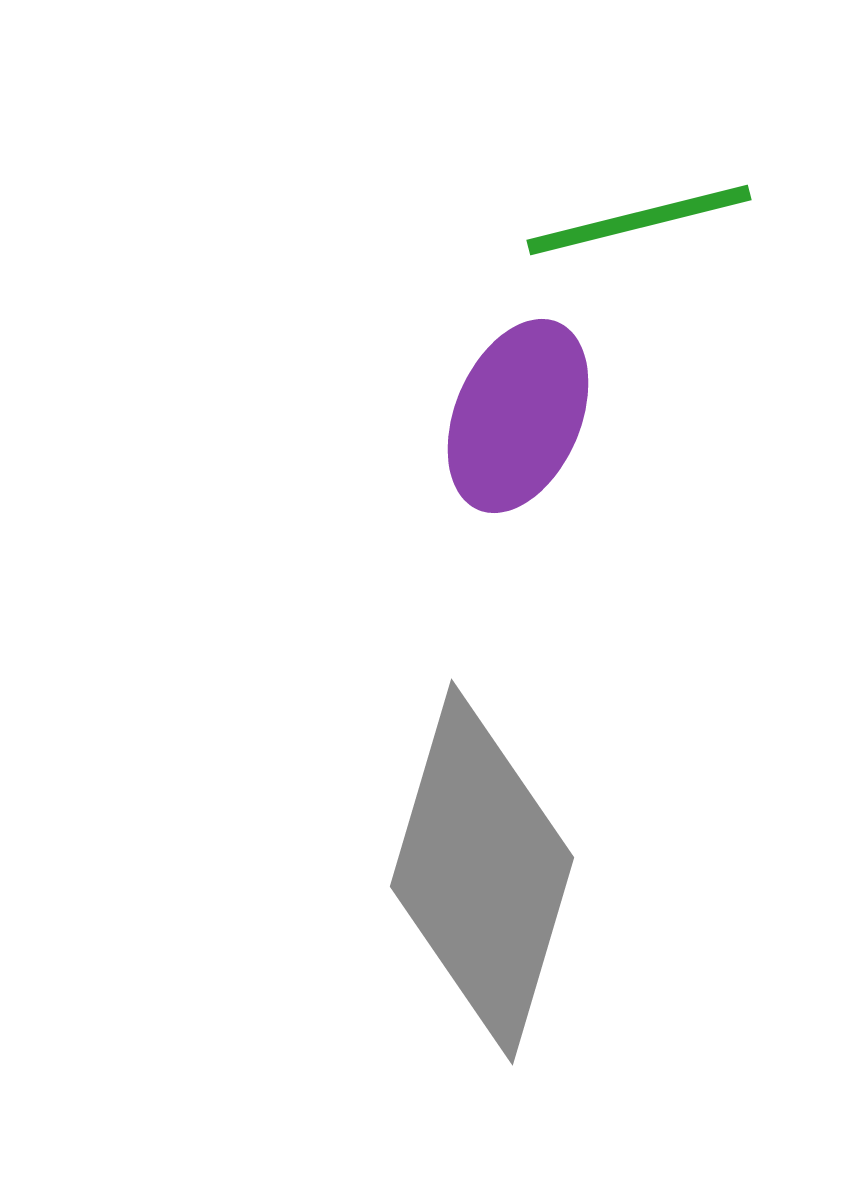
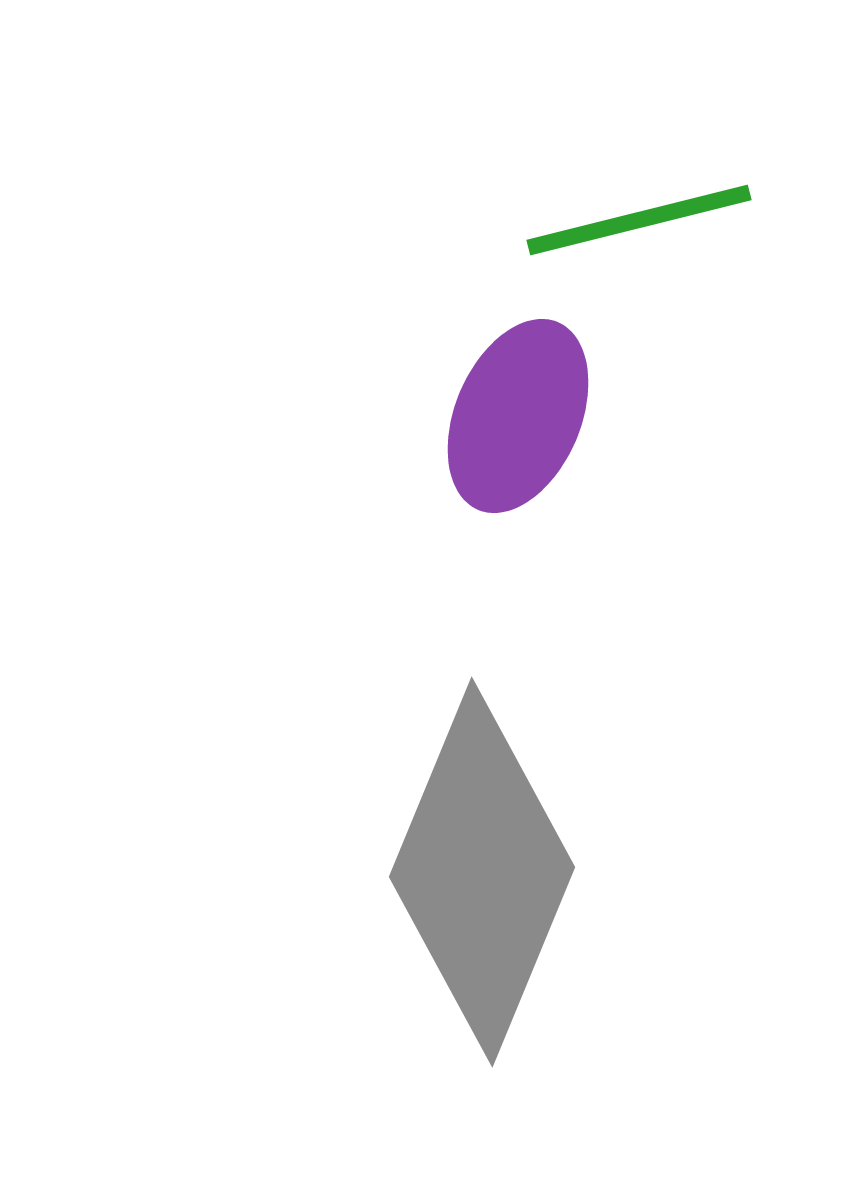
gray diamond: rotated 6 degrees clockwise
